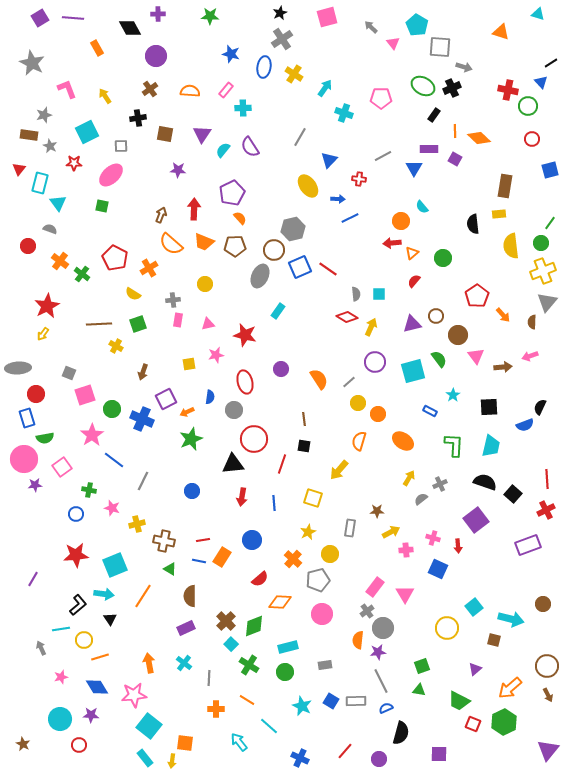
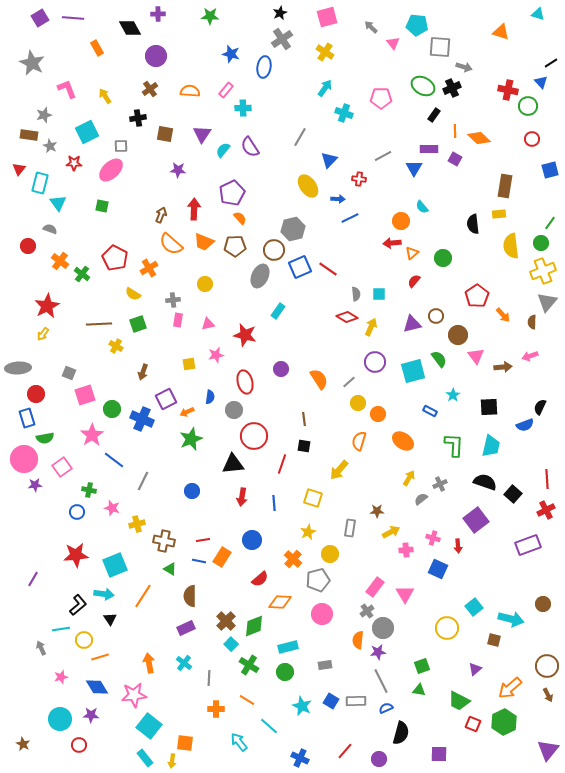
cyan pentagon at (417, 25): rotated 25 degrees counterclockwise
yellow cross at (294, 74): moved 31 px right, 22 px up
pink ellipse at (111, 175): moved 5 px up
red circle at (254, 439): moved 3 px up
blue circle at (76, 514): moved 1 px right, 2 px up
